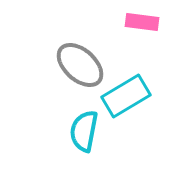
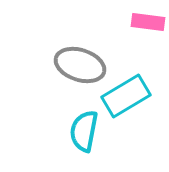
pink rectangle: moved 6 px right
gray ellipse: rotated 24 degrees counterclockwise
